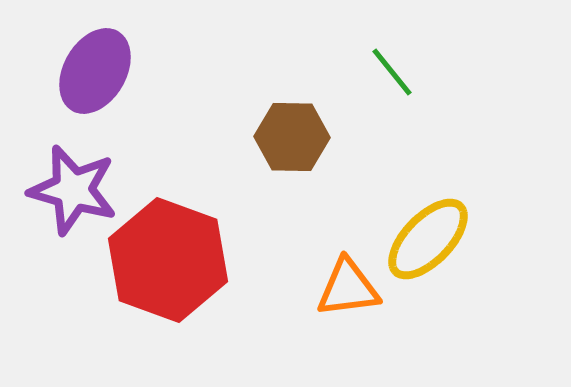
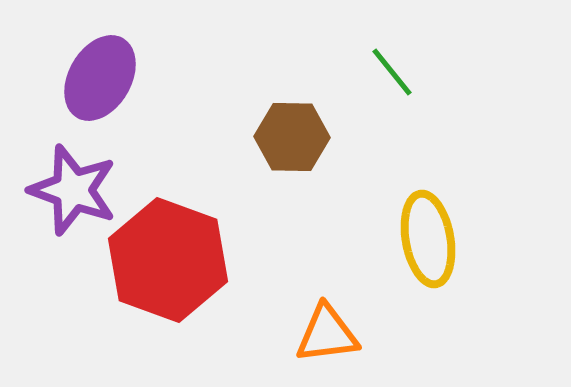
purple ellipse: moved 5 px right, 7 px down
purple star: rotated 4 degrees clockwise
yellow ellipse: rotated 54 degrees counterclockwise
orange triangle: moved 21 px left, 46 px down
